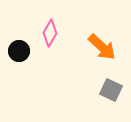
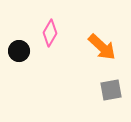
gray square: rotated 35 degrees counterclockwise
